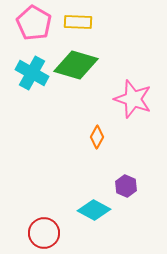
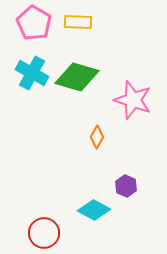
green diamond: moved 1 px right, 12 px down
pink star: moved 1 px down
